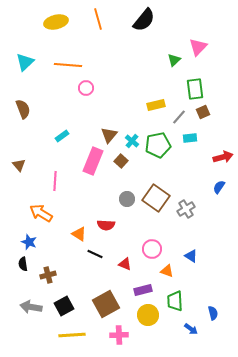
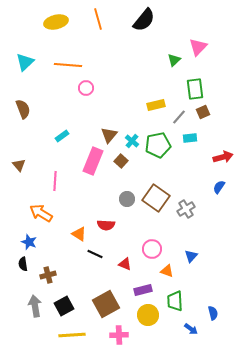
blue triangle at (191, 256): rotated 40 degrees clockwise
gray arrow at (31, 307): moved 4 px right, 1 px up; rotated 70 degrees clockwise
